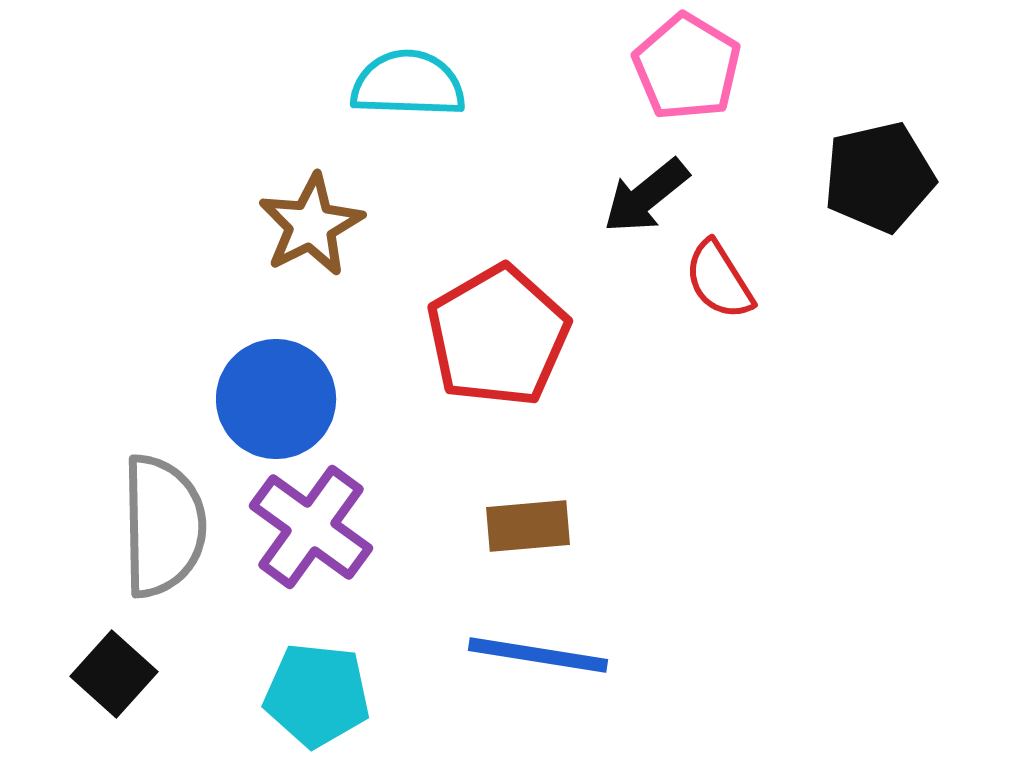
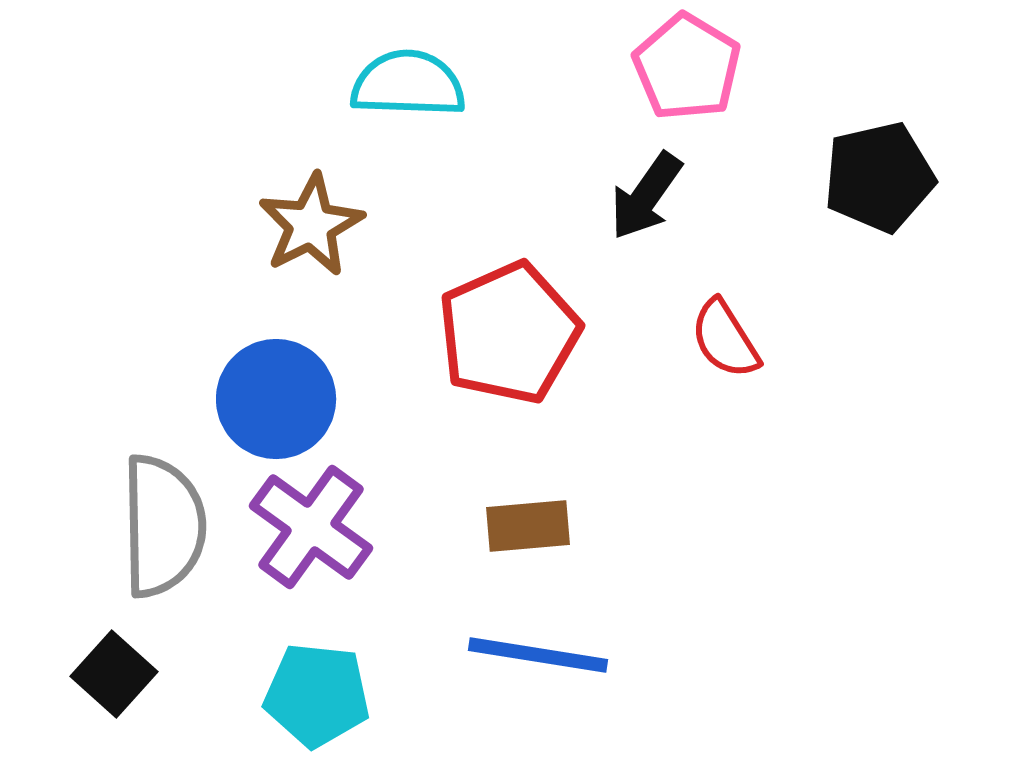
black arrow: rotated 16 degrees counterclockwise
red semicircle: moved 6 px right, 59 px down
red pentagon: moved 11 px right, 3 px up; rotated 6 degrees clockwise
